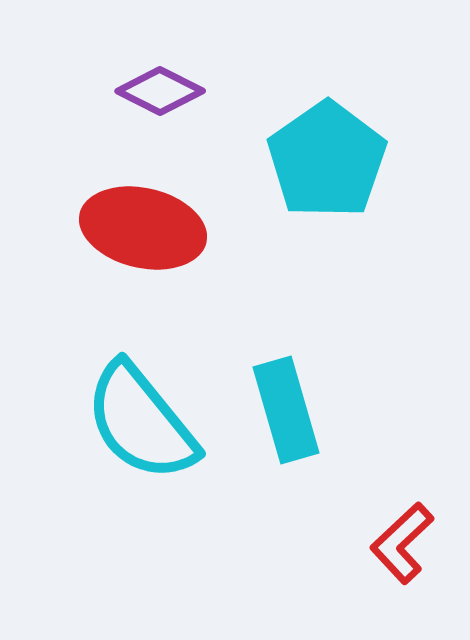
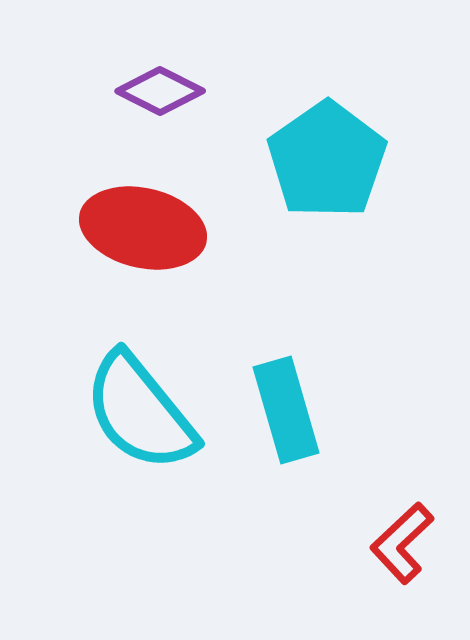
cyan semicircle: moved 1 px left, 10 px up
